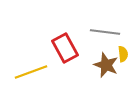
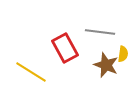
gray line: moved 5 px left
yellow semicircle: rotated 14 degrees clockwise
yellow line: rotated 52 degrees clockwise
